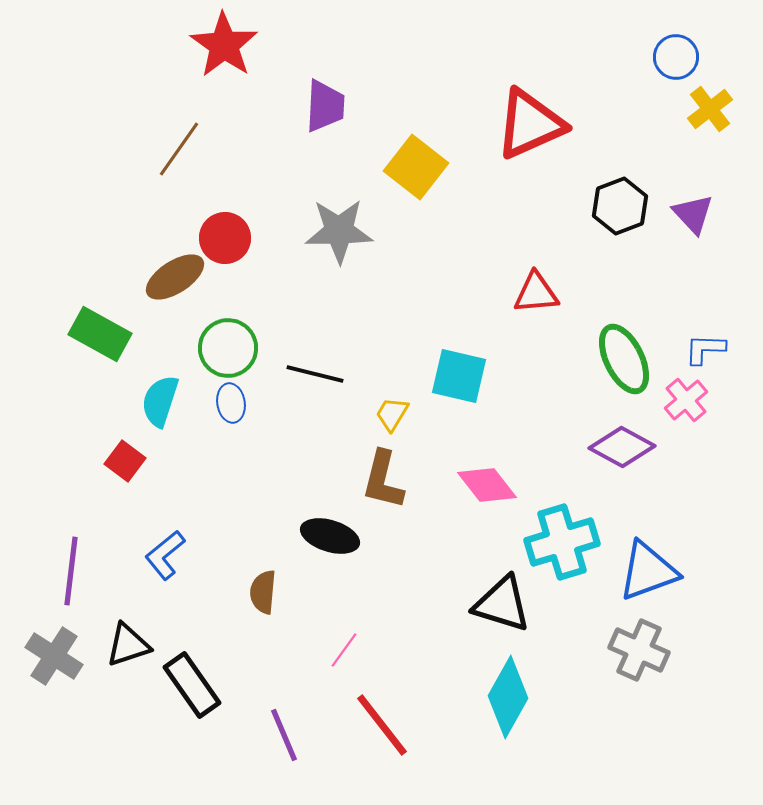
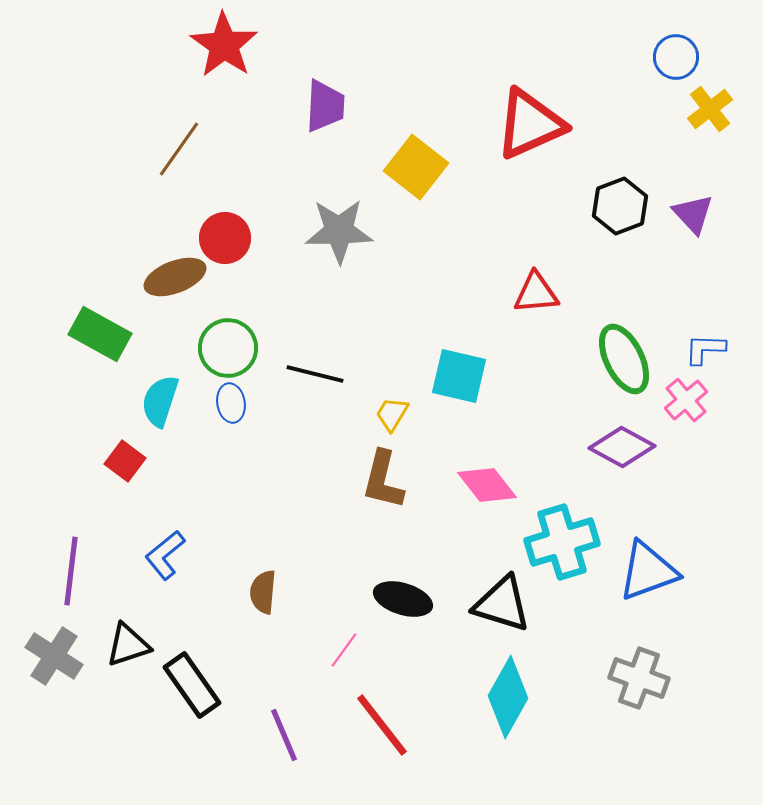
brown ellipse at (175, 277): rotated 12 degrees clockwise
black ellipse at (330, 536): moved 73 px right, 63 px down
gray cross at (639, 650): moved 28 px down; rotated 4 degrees counterclockwise
